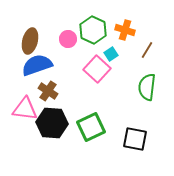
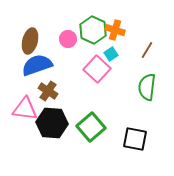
orange cross: moved 10 px left
green square: rotated 16 degrees counterclockwise
